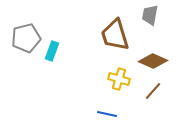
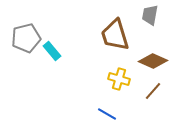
cyan rectangle: rotated 60 degrees counterclockwise
blue line: rotated 18 degrees clockwise
